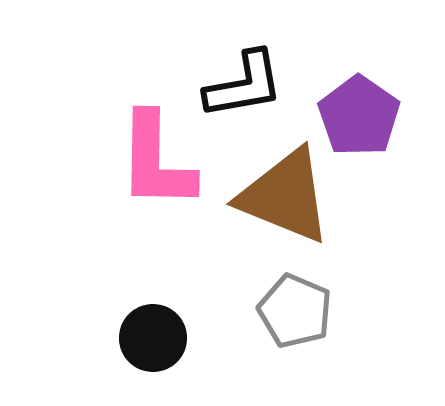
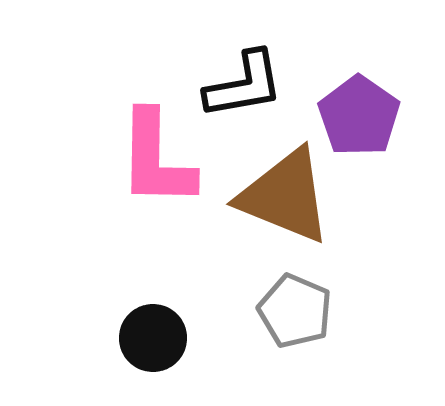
pink L-shape: moved 2 px up
